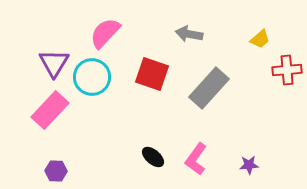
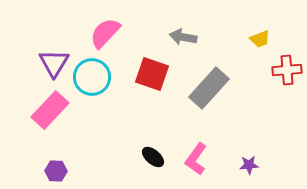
gray arrow: moved 6 px left, 3 px down
yellow trapezoid: rotated 20 degrees clockwise
